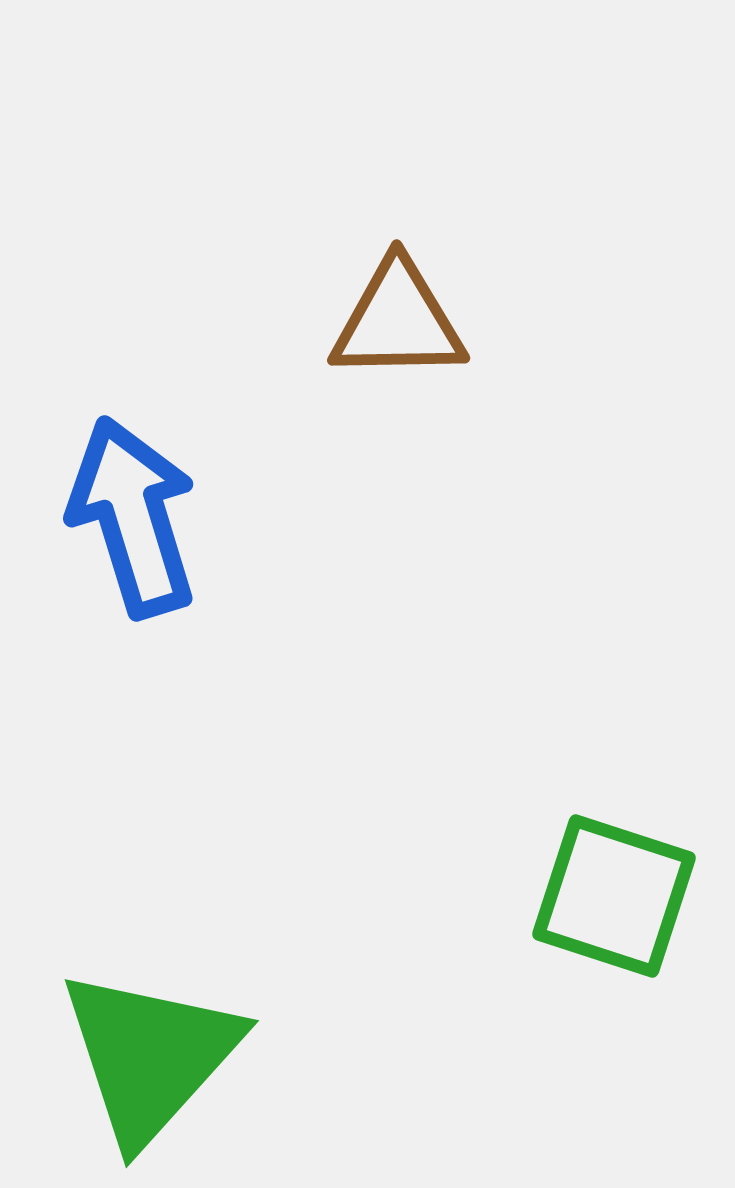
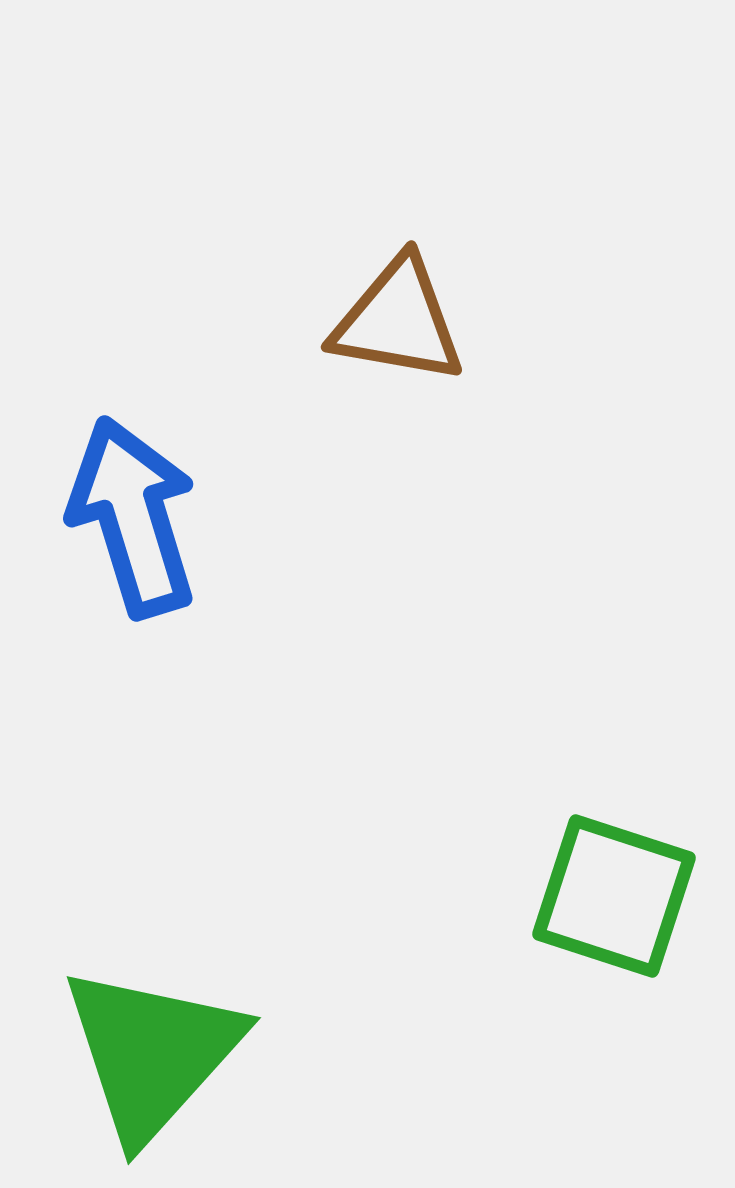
brown triangle: rotated 11 degrees clockwise
green triangle: moved 2 px right, 3 px up
